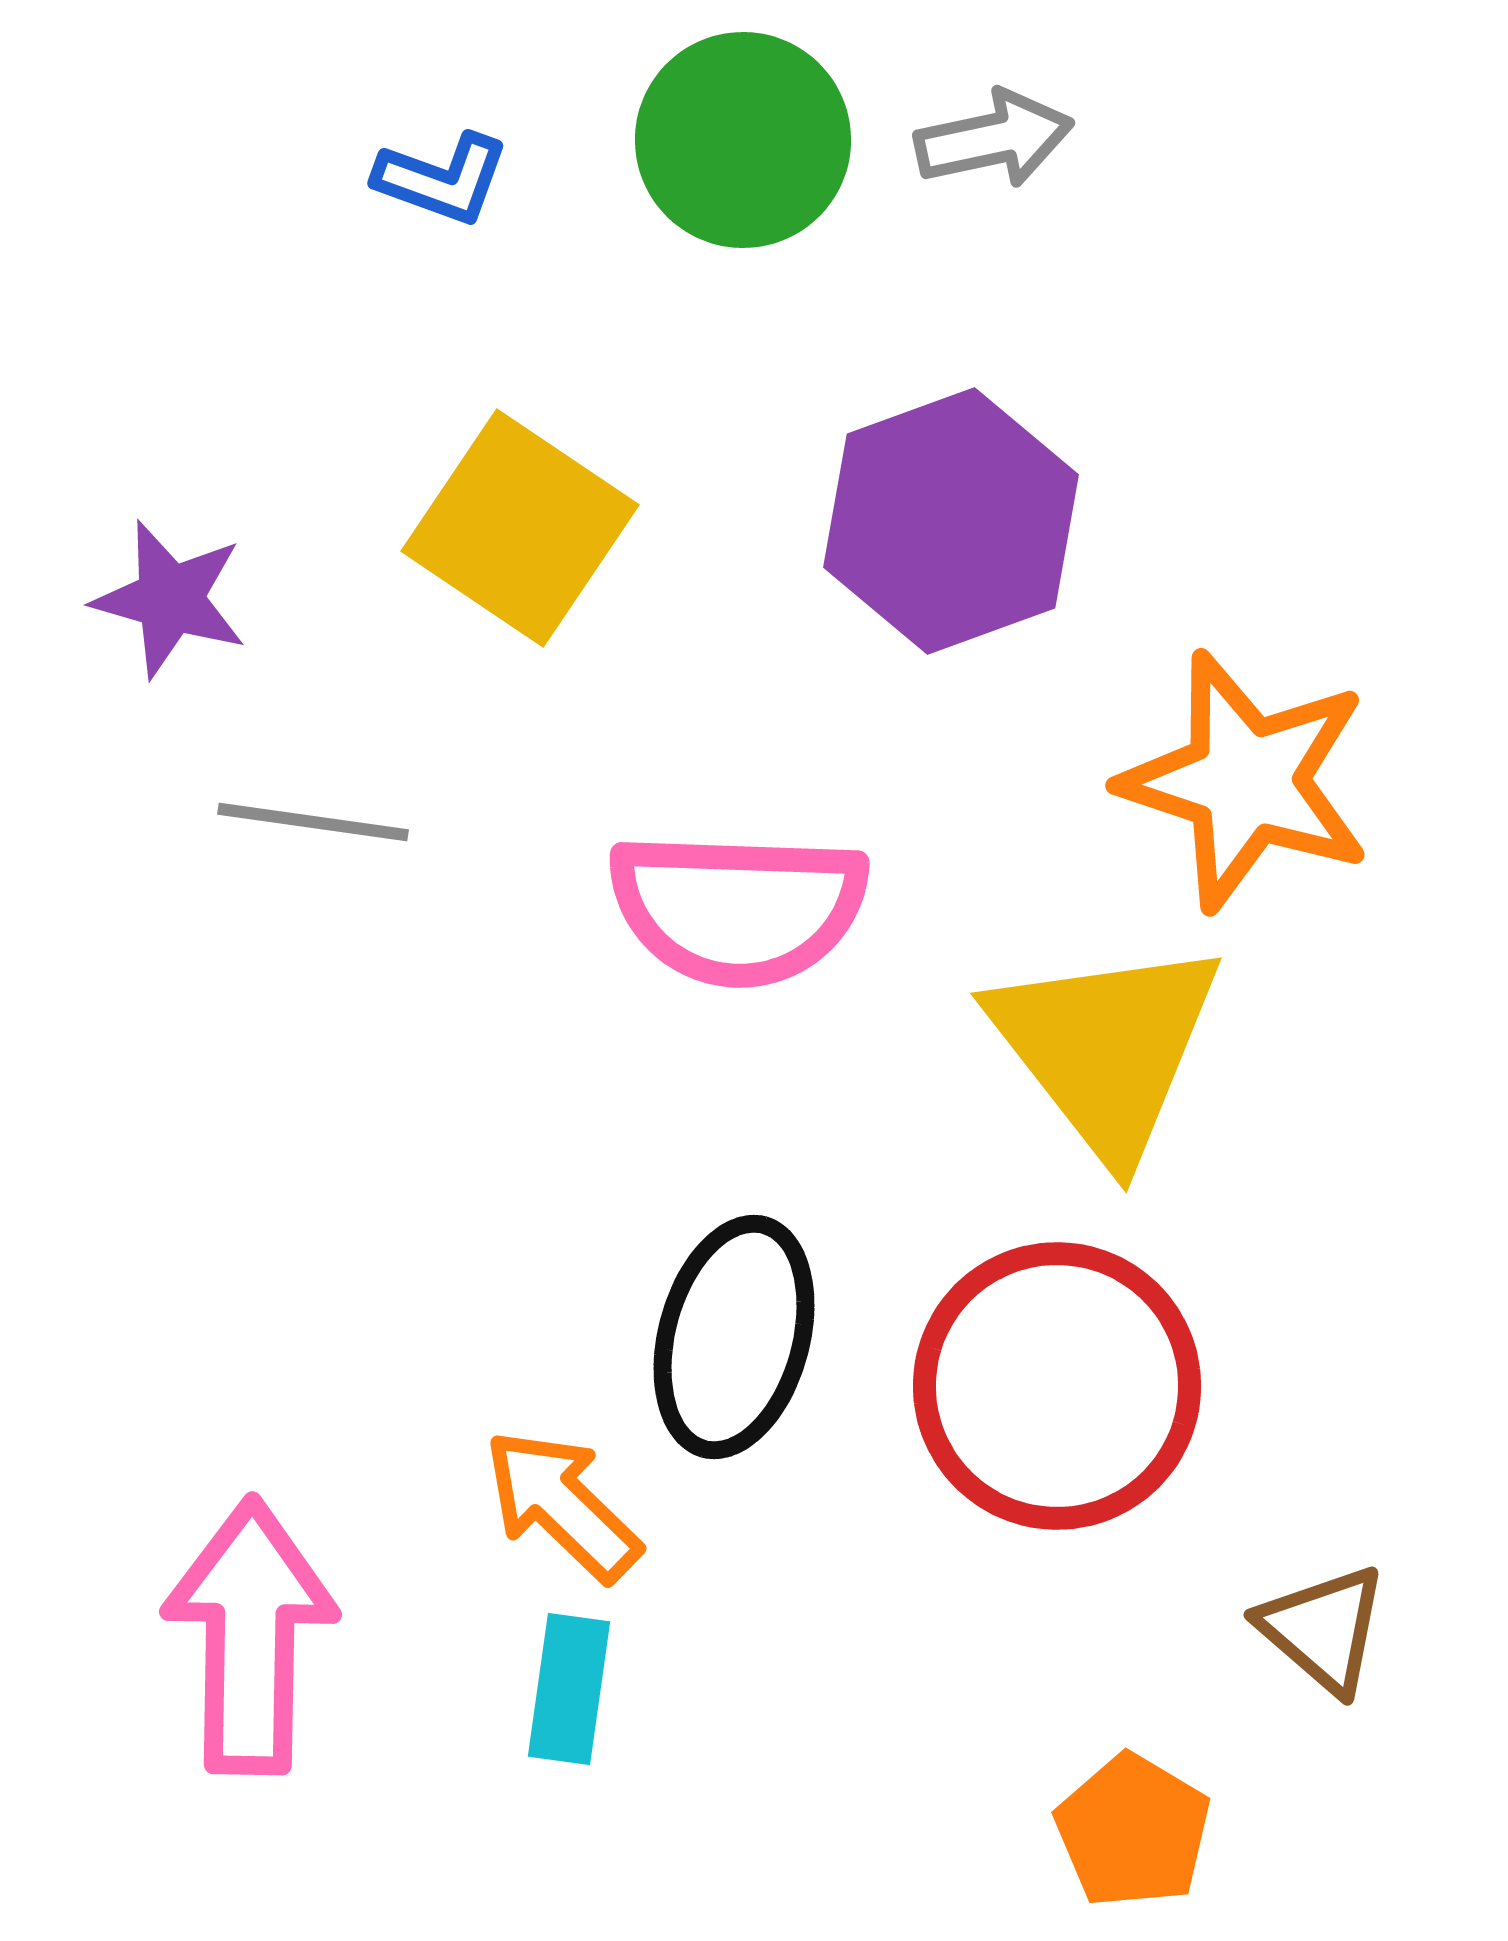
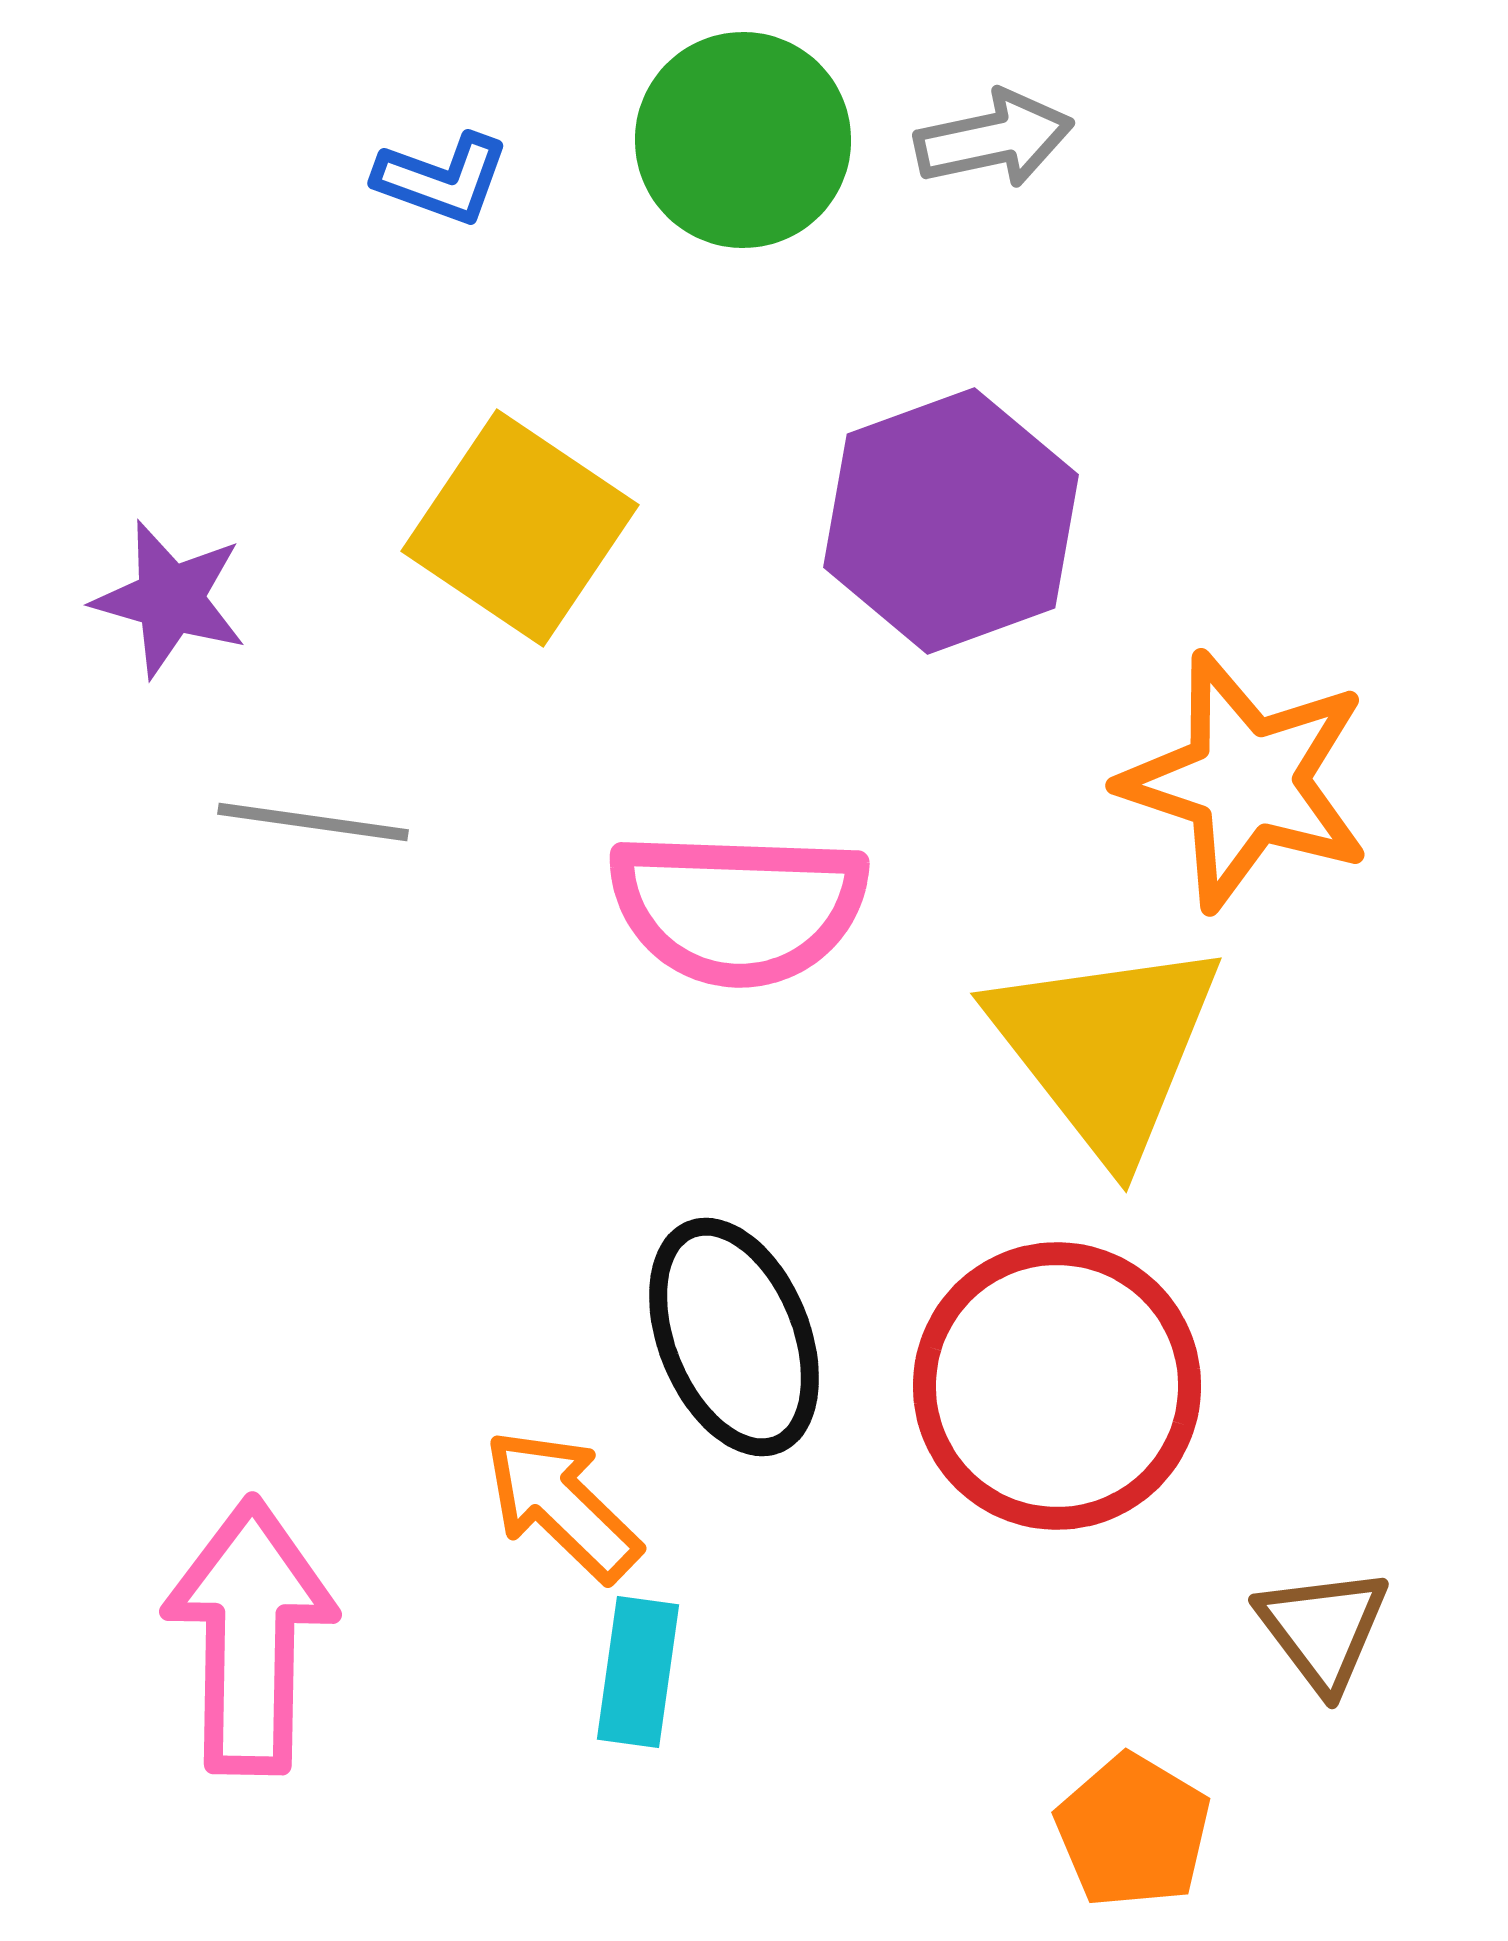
black ellipse: rotated 37 degrees counterclockwise
brown triangle: rotated 12 degrees clockwise
cyan rectangle: moved 69 px right, 17 px up
